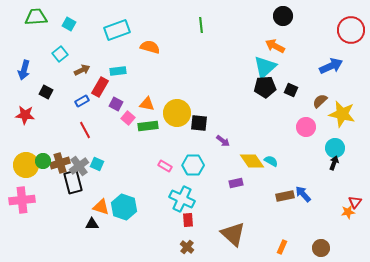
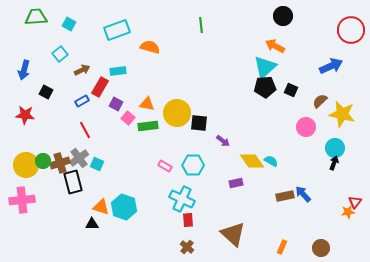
gray cross at (79, 166): moved 8 px up
